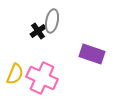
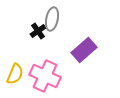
gray ellipse: moved 2 px up
purple rectangle: moved 8 px left, 4 px up; rotated 60 degrees counterclockwise
pink cross: moved 3 px right, 2 px up
